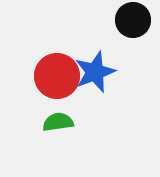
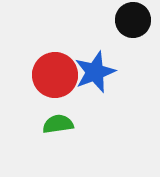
red circle: moved 2 px left, 1 px up
green semicircle: moved 2 px down
